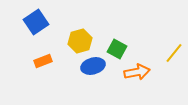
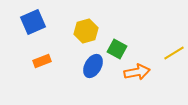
blue square: moved 3 px left; rotated 10 degrees clockwise
yellow hexagon: moved 6 px right, 10 px up
yellow line: rotated 20 degrees clockwise
orange rectangle: moved 1 px left
blue ellipse: rotated 45 degrees counterclockwise
